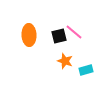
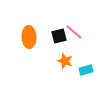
orange ellipse: moved 2 px down
